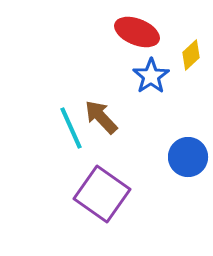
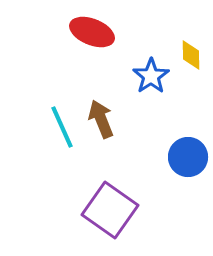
red ellipse: moved 45 px left
yellow diamond: rotated 48 degrees counterclockwise
brown arrow: moved 2 px down; rotated 21 degrees clockwise
cyan line: moved 9 px left, 1 px up
purple square: moved 8 px right, 16 px down
